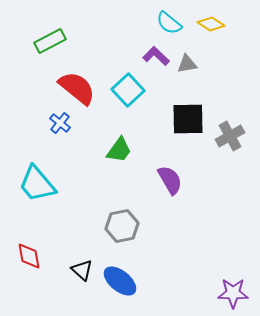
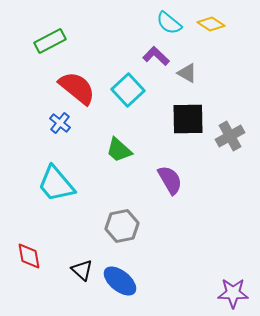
gray triangle: moved 9 px down; rotated 40 degrees clockwise
green trapezoid: rotated 96 degrees clockwise
cyan trapezoid: moved 19 px right
